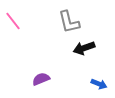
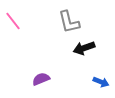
blue arrow: moved 2 px right, 2 px up
